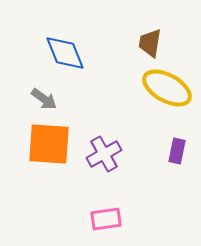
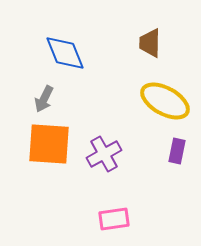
brown trapezoid: rotated 8 degrees counterclockwise
yellow ellipse: moved 2 px left, 13 px down
gray arrow: rotated 80 degrees clockwise
pink rectangle: moved 8 px right
